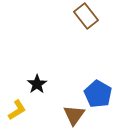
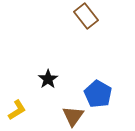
black star: moved 11 px right, 5 px up
brown triangle: moved 1 px left, 1 px down
